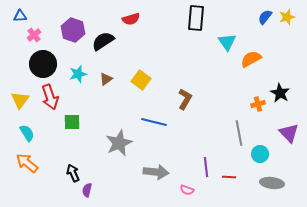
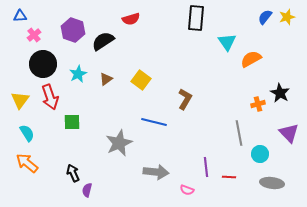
cyan star: rotated 12 degrees counterclockwise
